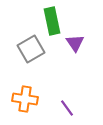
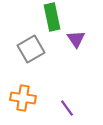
green rectangle: moved 4 px up
purple triangle: moved 1 px right, 4 px up
orange cross: moved 2 px left, 1 px up
